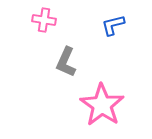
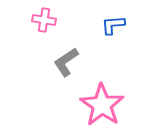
blue L-shape: rotated 10 degrees clockwise
gray L-shape: rotated 32 degrees clockwise
